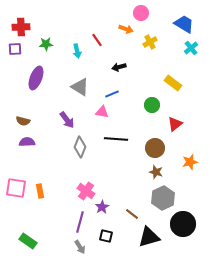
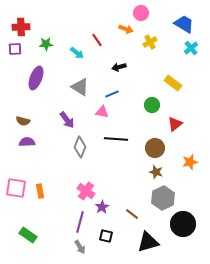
cyan arrow: moved 2 px down; rotated 40 degrees counterclockwise
black triangle: moved 1 px left, 5 px down
green rectangle: moved 6 px up
